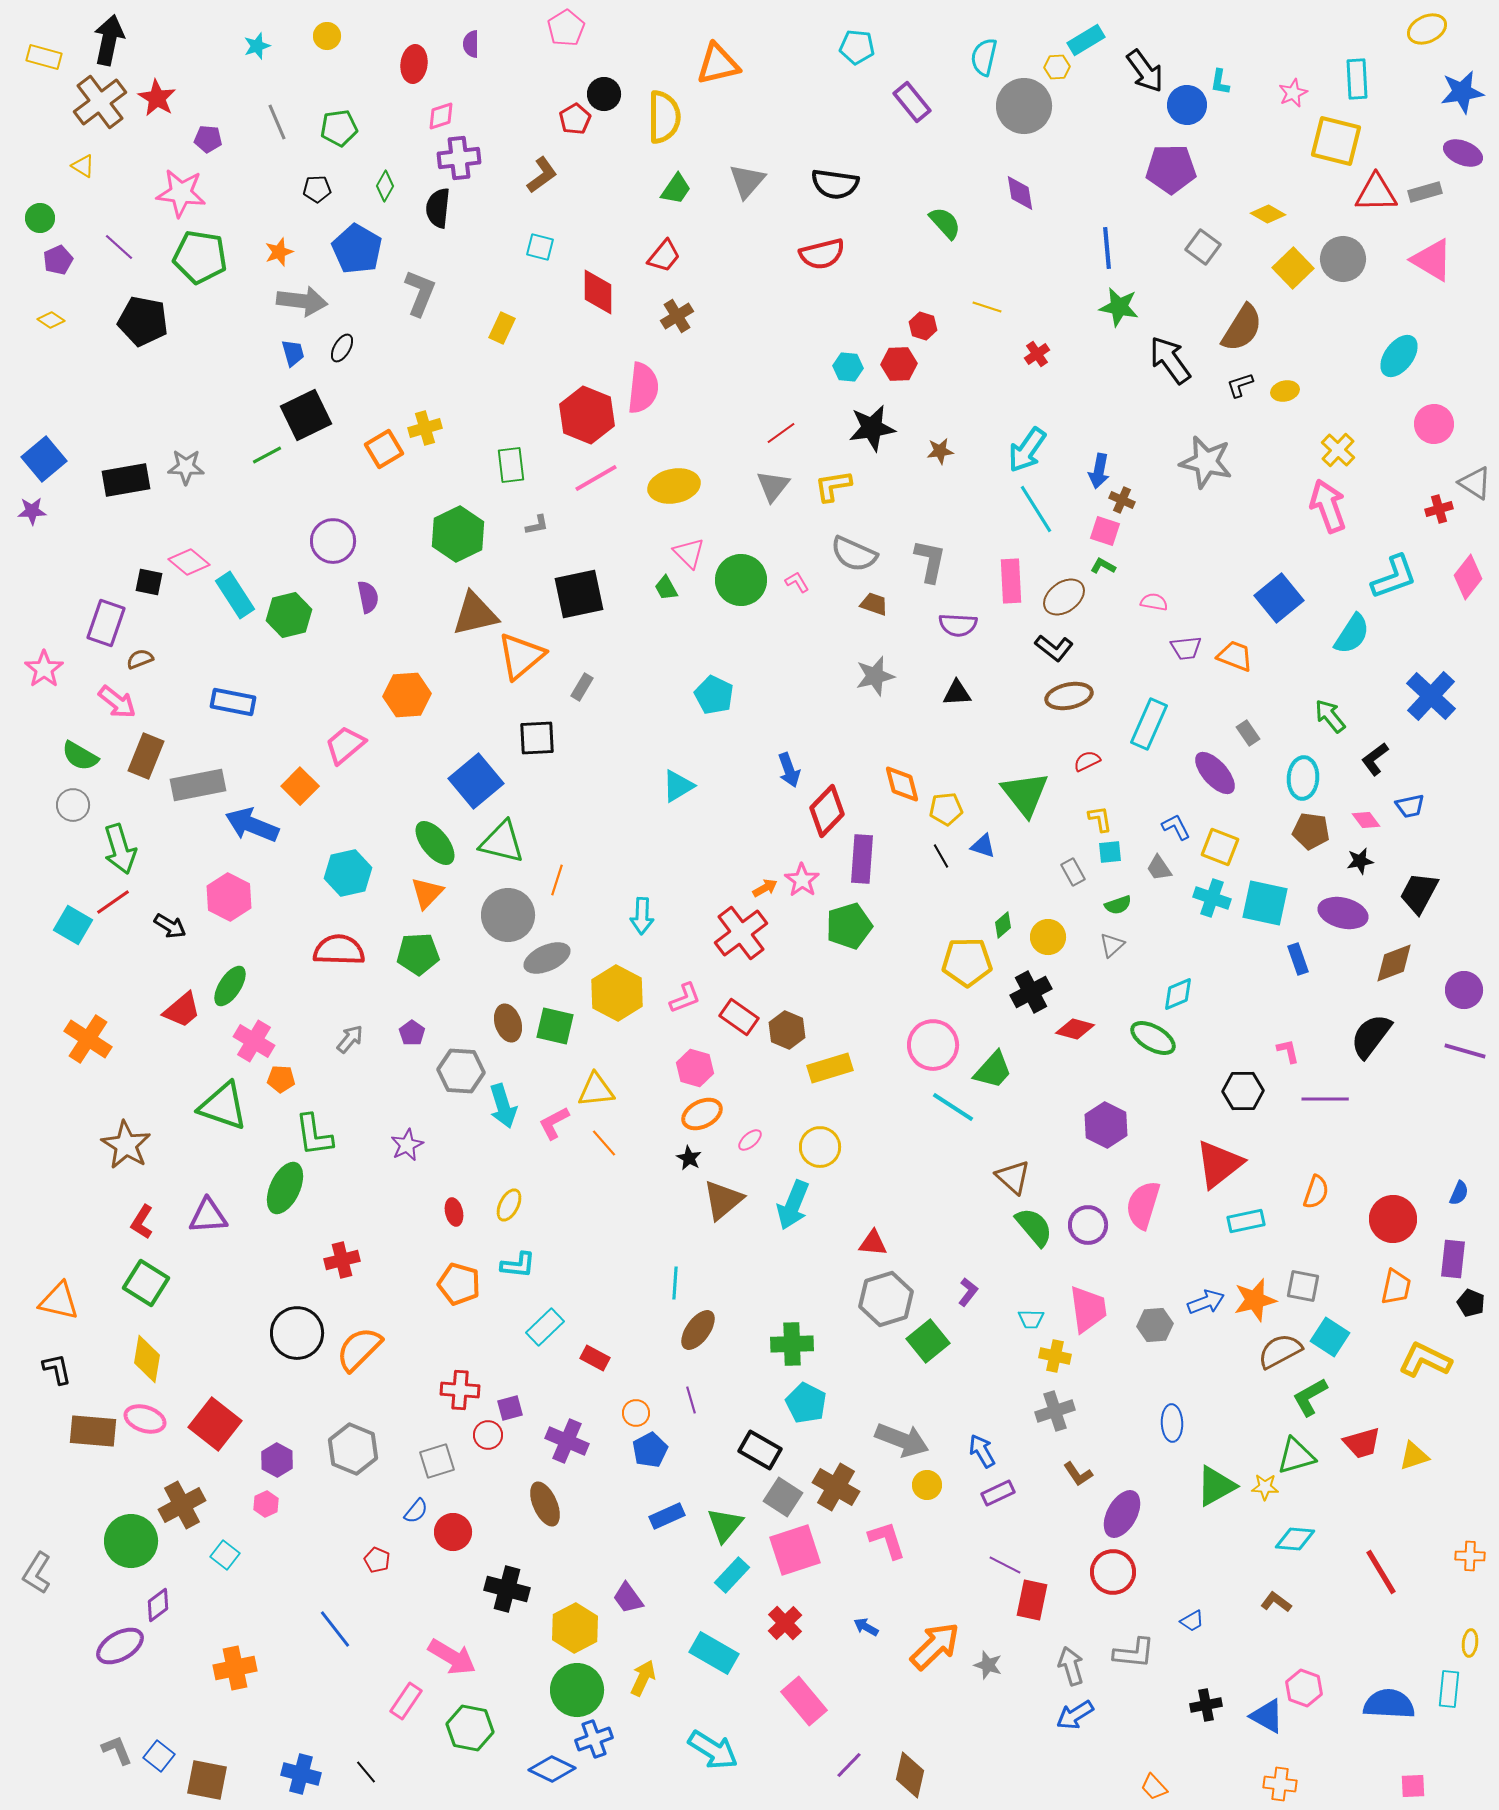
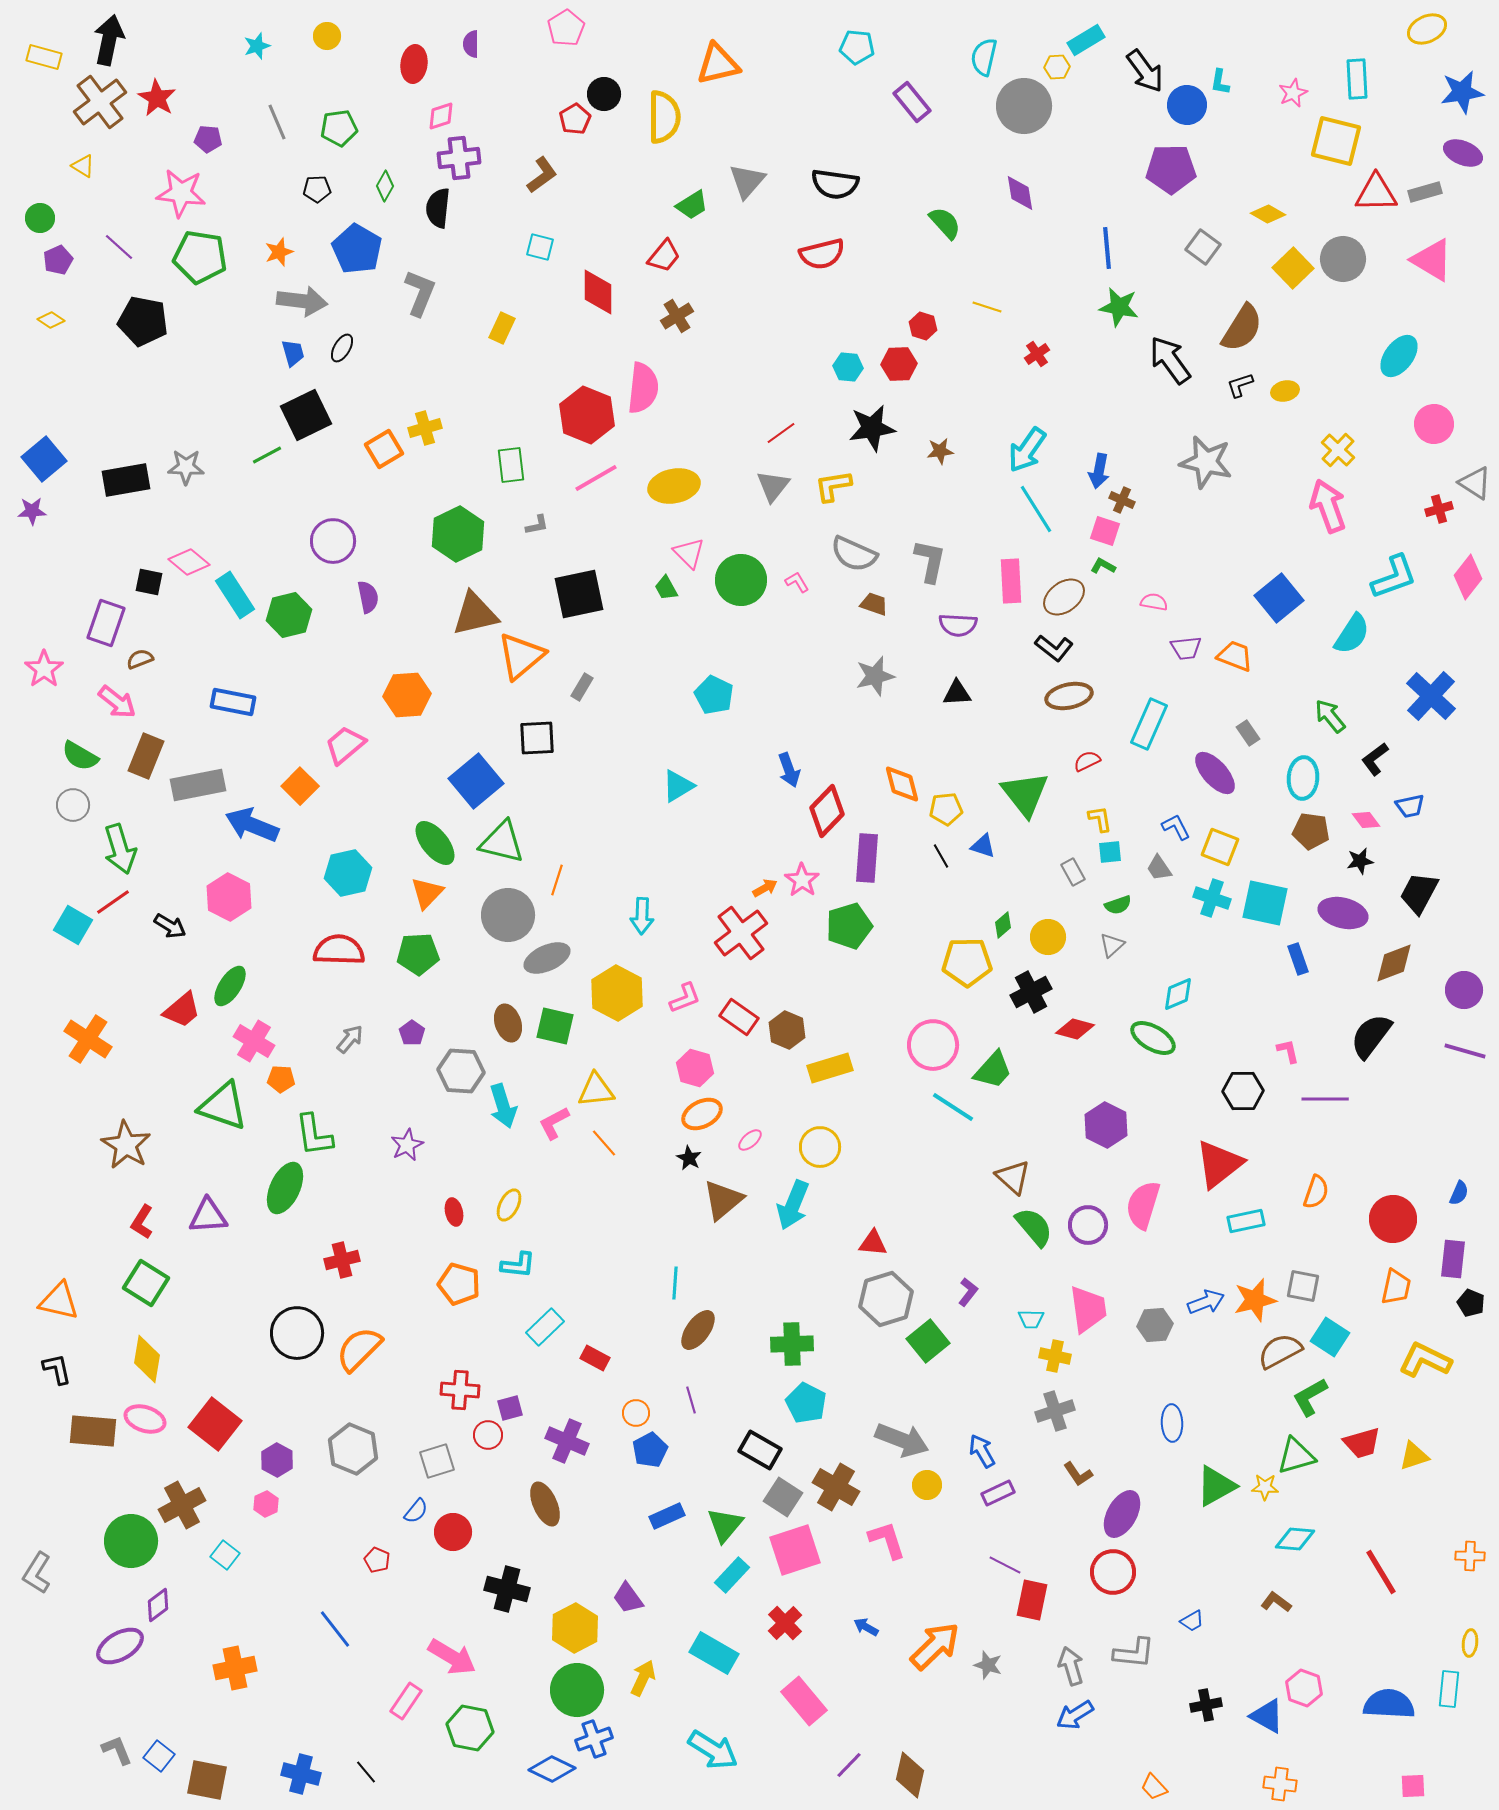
green trapezoid at (676, 189): moved 16 px right, 16 px down; rotated 24 degrees clockwise
purple rectangle at (862, 859): moved 5 px right, 1 px up
